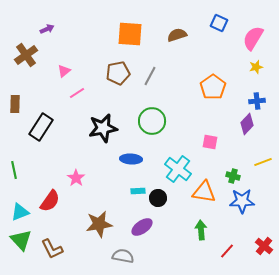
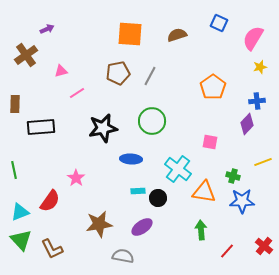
yellow star: moved 4 px right
pink triangle: moved 3 px left; rotated 24 degrees clockwise
black rectangle: rotated 52 degrees clockwise
